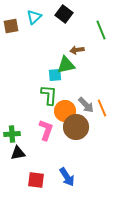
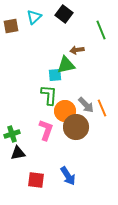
green cross: rotated 14 degrees counterclockwise
blue arrow: moved 1 px right, 1 px up
